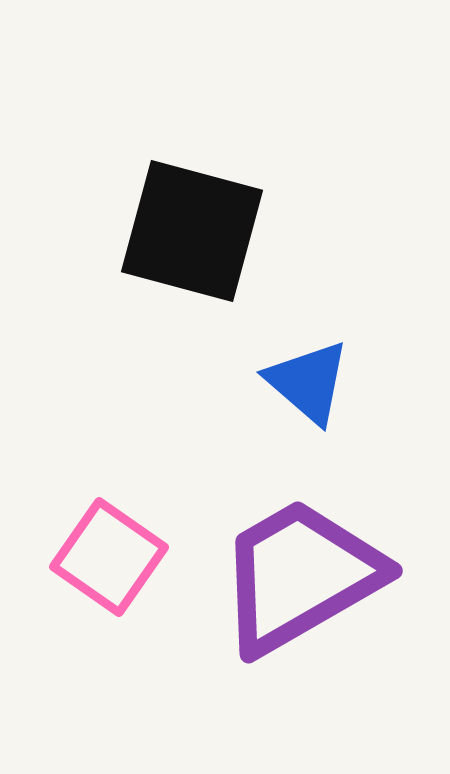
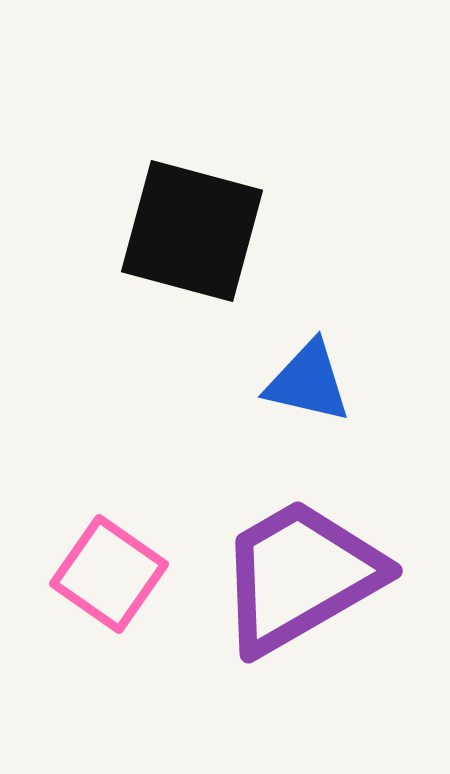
blue triangle: rotated 28 degrees counterclockwise
pink square: moved 17 px down
